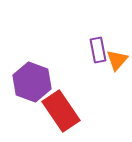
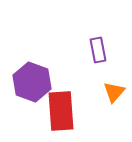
orange triangle: moved 3 px left, 32 px down
red rectangle: rotated 30 degrees clockwise
